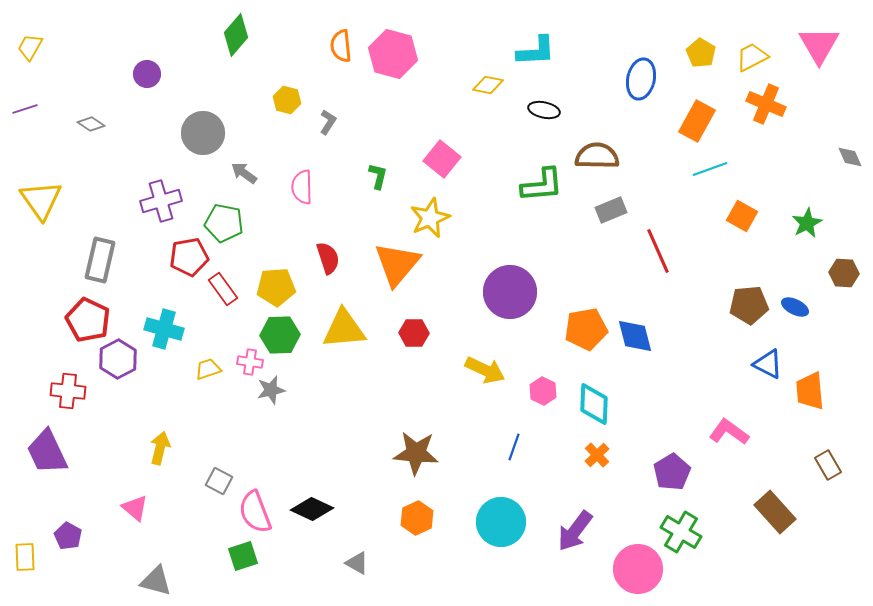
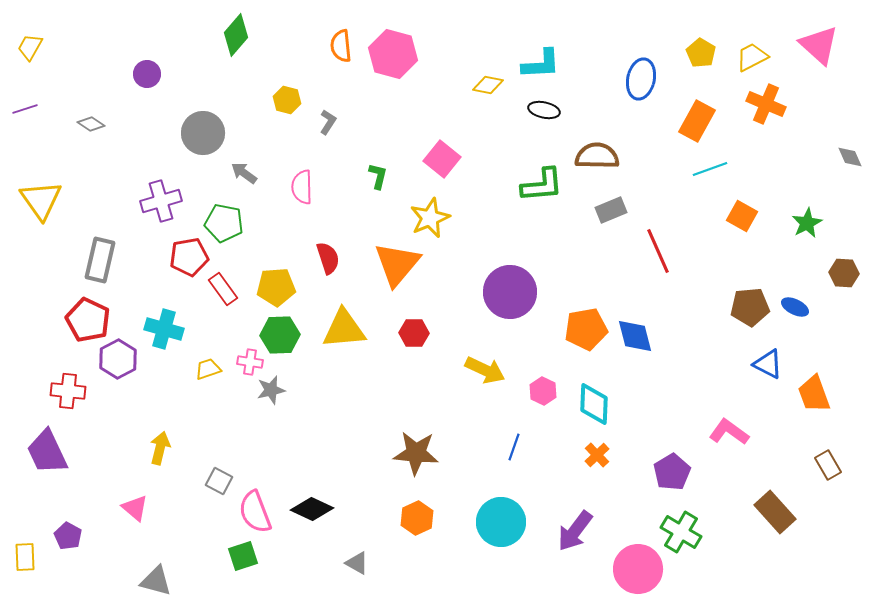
pink triangle at (819, 45): rotated 18 degrees counterclockwise
cyan L-shape at (536, 51): moved 5 px right, 13 px down
brown pentagon at (749, 305): moved 1 px right, 2 px down
orange trapezoid at (810, 391): moved 4 px right, 3 px down; rotated 15 degrees counterclockwise
